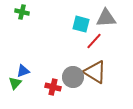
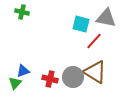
gray triangle: rotated 15 degrees clockwise
red cross: moved 3 px left, 8 px up
